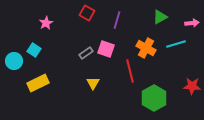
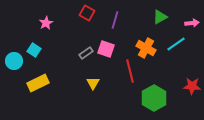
purple line: moved 2 px left
cyan line: rotated 18 degrees counterclockwise
